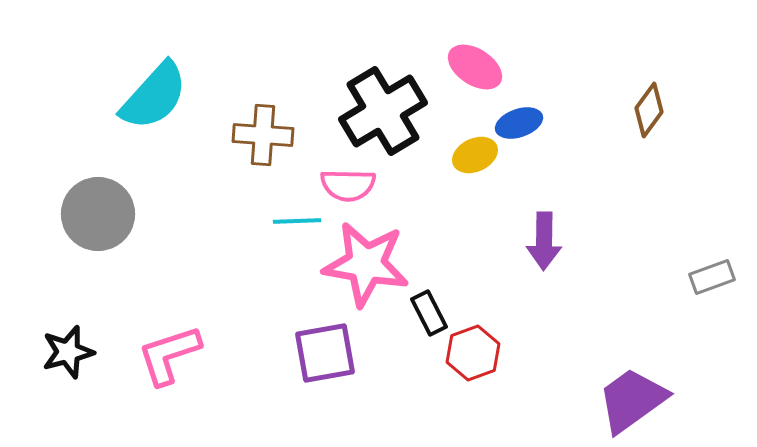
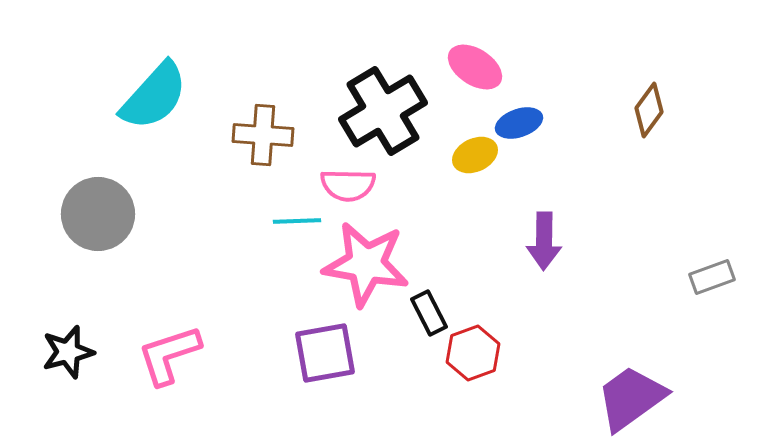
purple trapezoid: moved 1 px left, 2 px up
